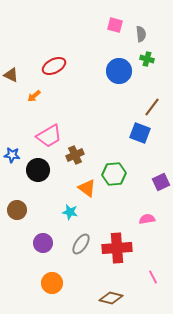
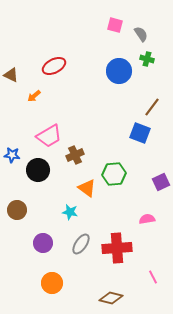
gray semicircle: rotated 28 degrees counterclockwise
